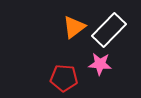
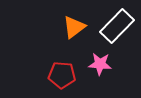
white rectangle: moved 8 px right, 4 px up
red pentagon: moved 2 px left, 3 px up
